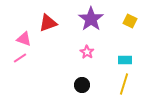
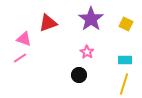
yellow square: moved 4 px left, 3 px down
black circle: moved 3 px left, 10 px up
